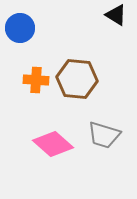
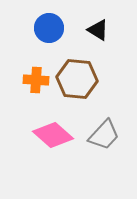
black triangle: moved 18 px left, 15 px down
blue circle: moved 29 px right
gray trapezoid: rotated 64 degrees counterclockwise
pink diamond: moved 9 px up
